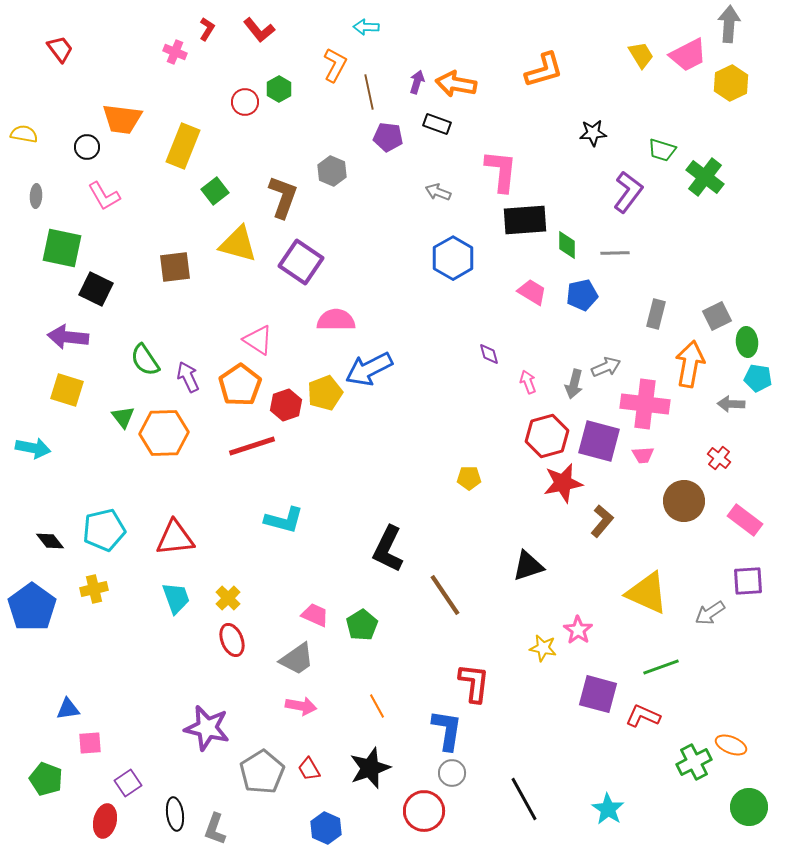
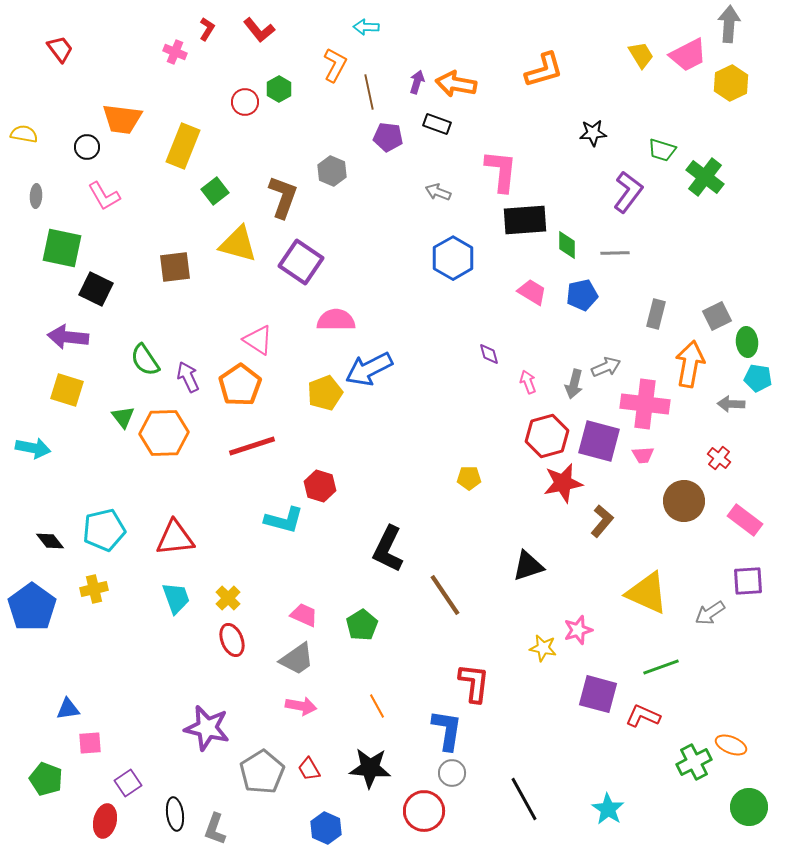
red hexagon at (286, 405): moved 34 px right, 81 px down; rotated 24 degrees counterclockwise
pink trapezoid at (315, 615): moved 11 px left
pink star at (578, 630): rotated 20 degrees clockwise
black star at (370, 768): rotated 24 degrees clockwise
